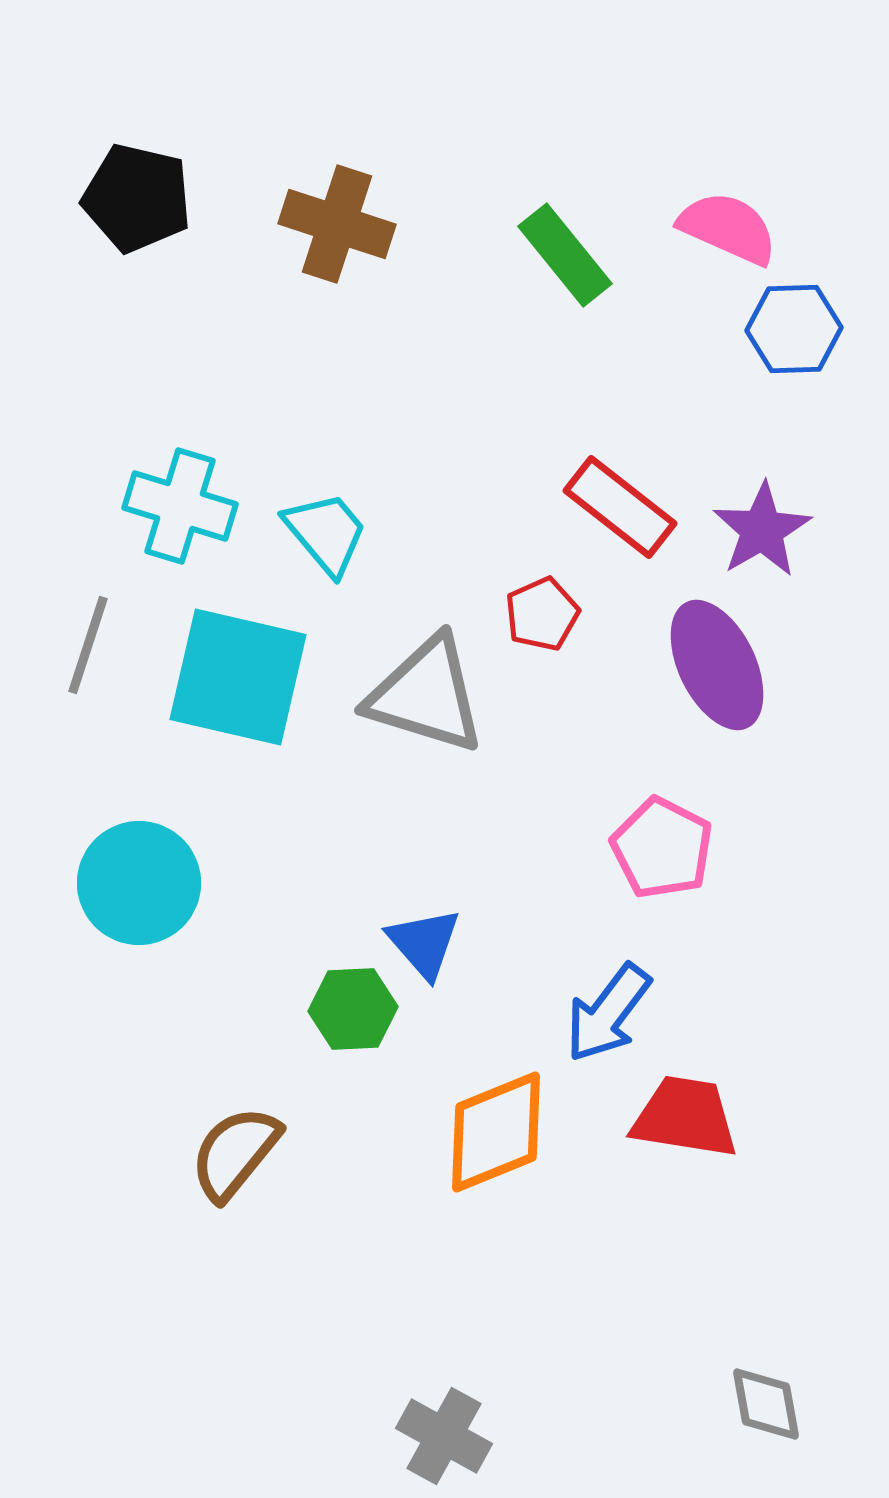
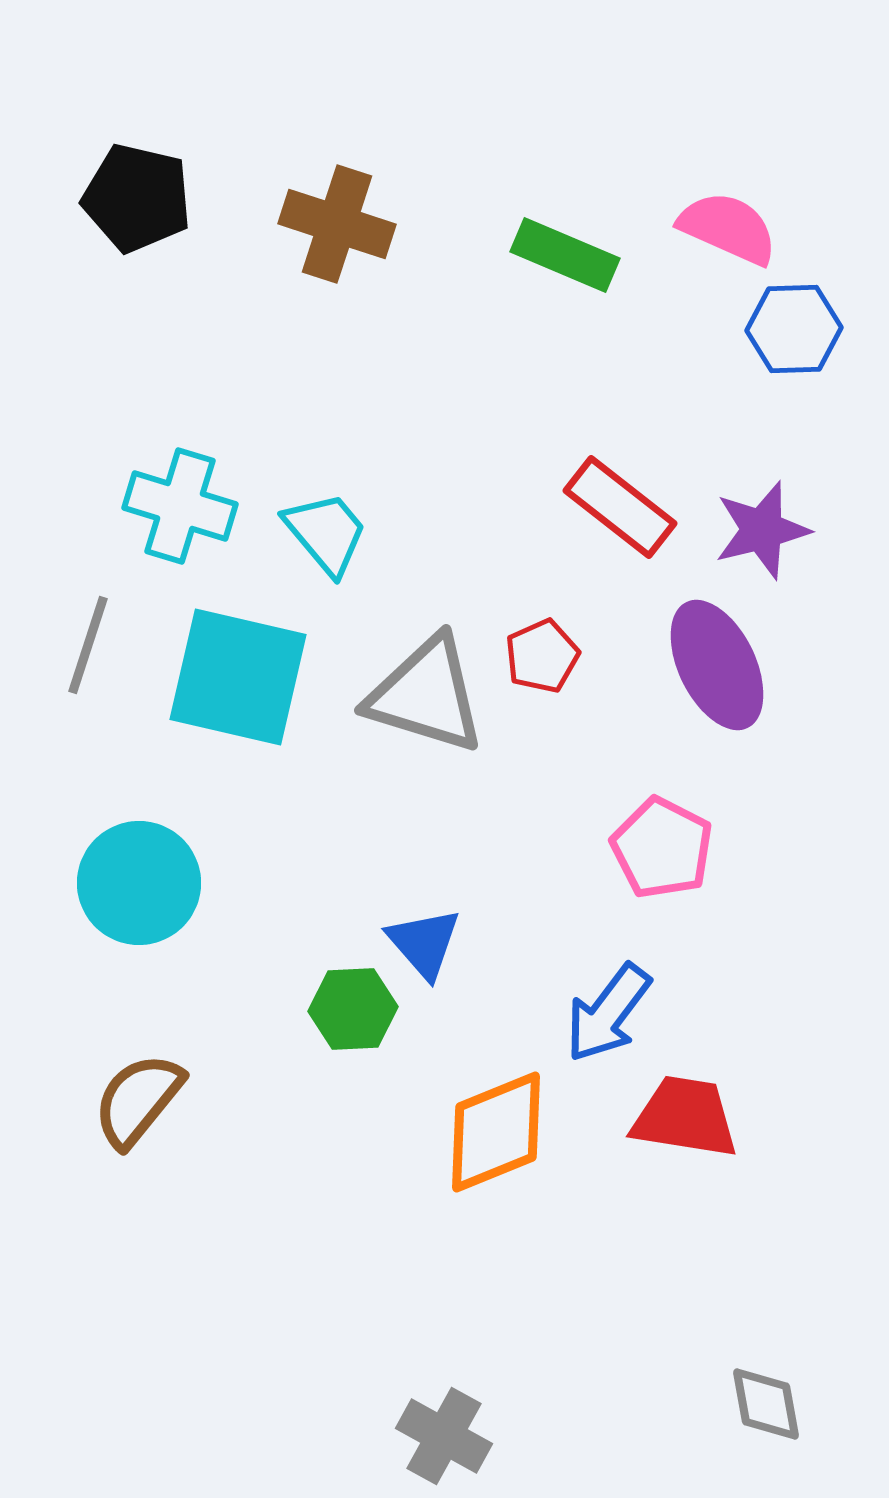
green rectangle: rotated 28 degrees counterclockwise
purple star: rotated 16 degrees clockwise
red pentagon: moved 42 px down
brown semicircle: moved 97 px left, 53 px up
